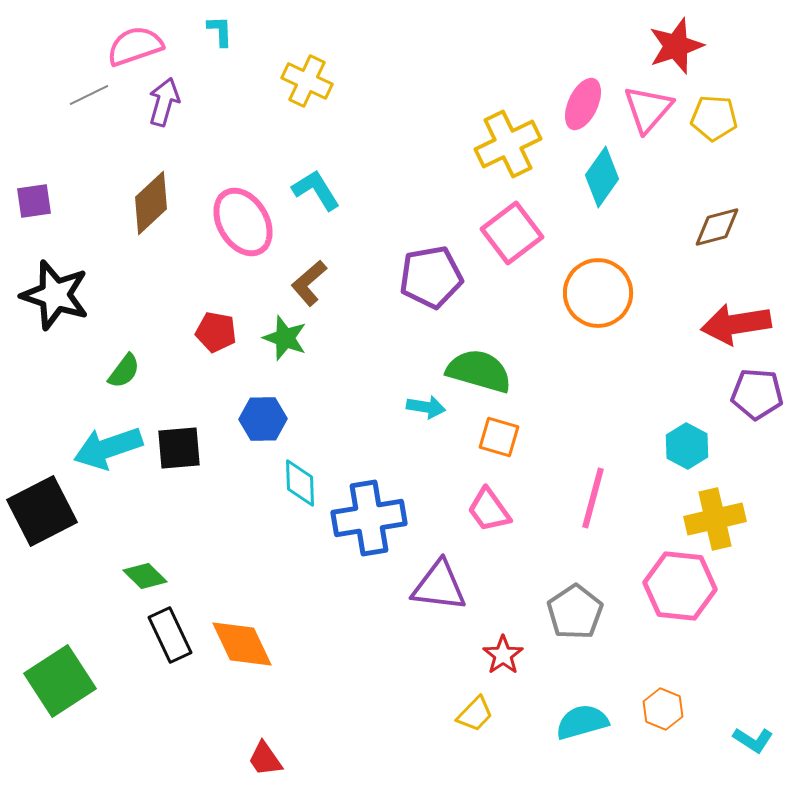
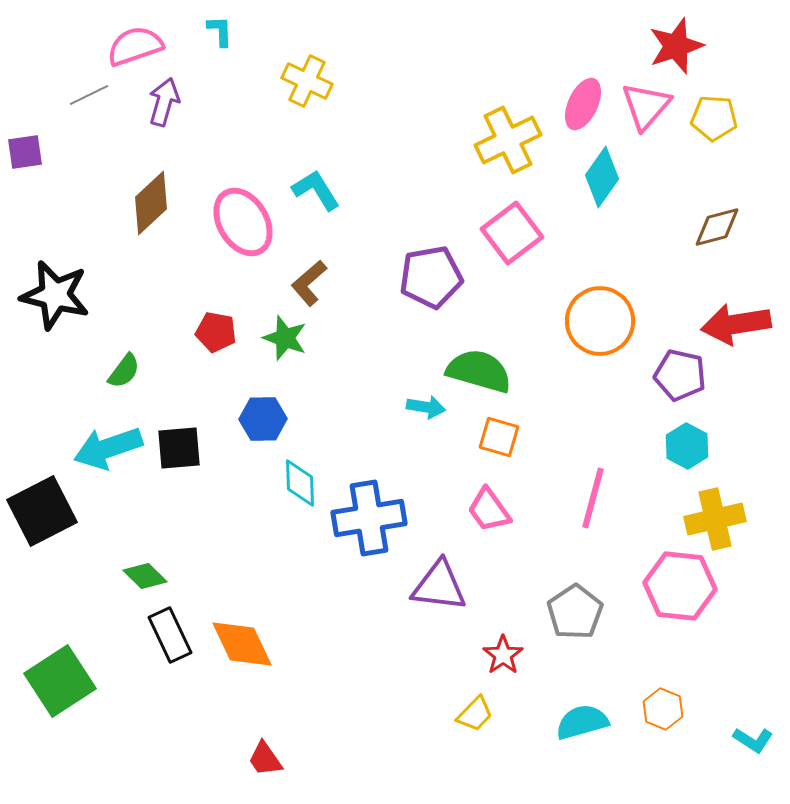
pink triangle at (648, 109): moved 2 px left, 3 px up
yellow cross at (508, 144): moved 4 px up
purple square at (34, 201): moved 9 px left, 49 px up
orange circle at (598, 293): moved 2 px right, 28 px down
black star at (55, 295): rotated 4 degrees counterclockwise
purple pentagon at (757, 394): moved 77 px left, 19 px up; rotated 9 degrees clockwise
